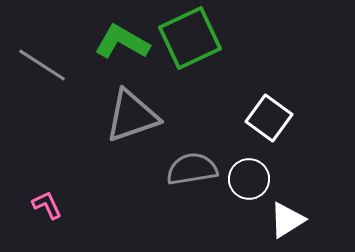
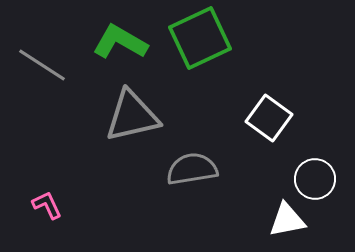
green square: moved 10 px right
green L-shape: moved 2 px left
gray triangle: rotated 6 degrees clockwise
white circle: moved 66 px right
white triangle: rotated 21 degrees clockwise
